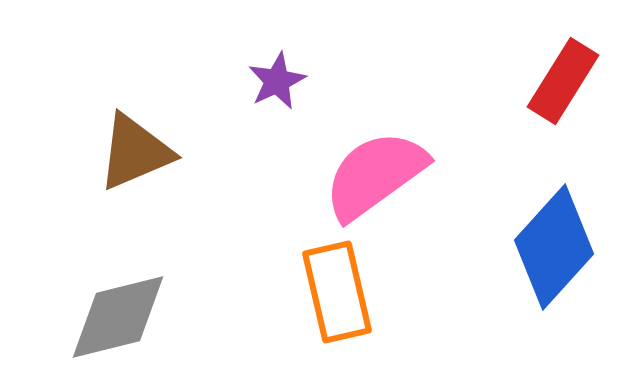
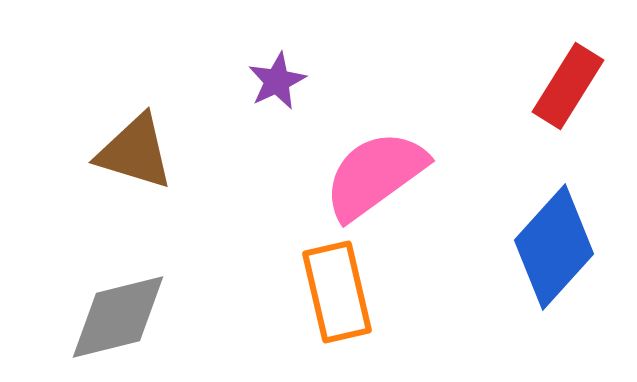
red rectangle: moved 5 px right, 5 px down
brown triangle: rotated 40 degrees clockwise
